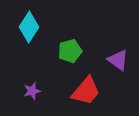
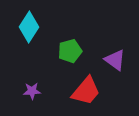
purple triangle: moved 3 px left
purple star: rotated 12 degrees clockwise
